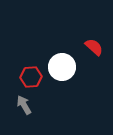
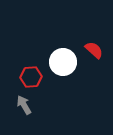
red semicircle: moved 3 px down
white circle: moved 1 px right, 5 px up
